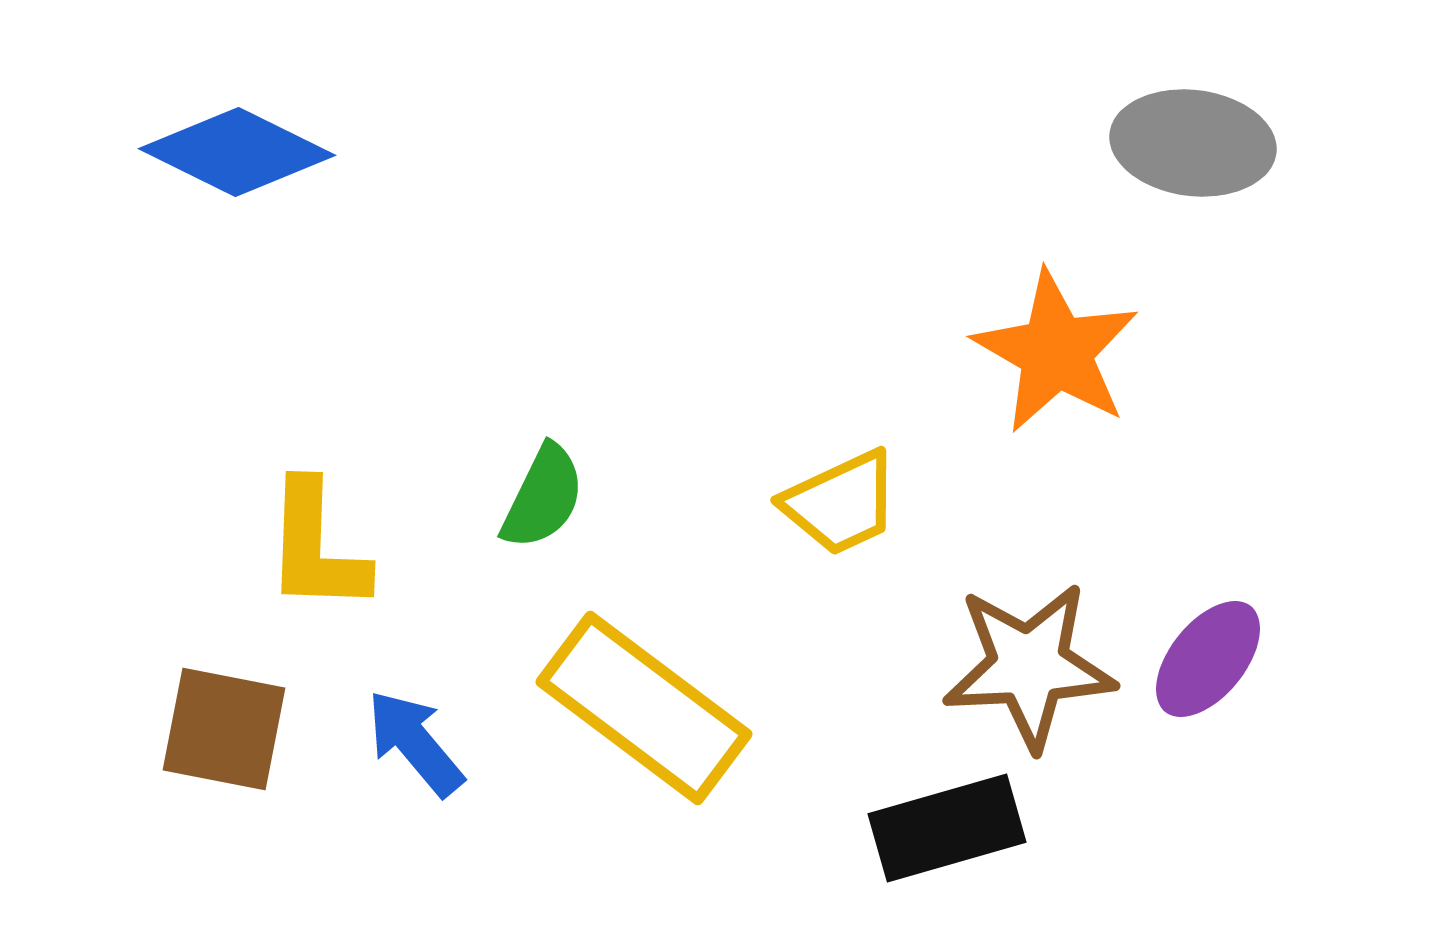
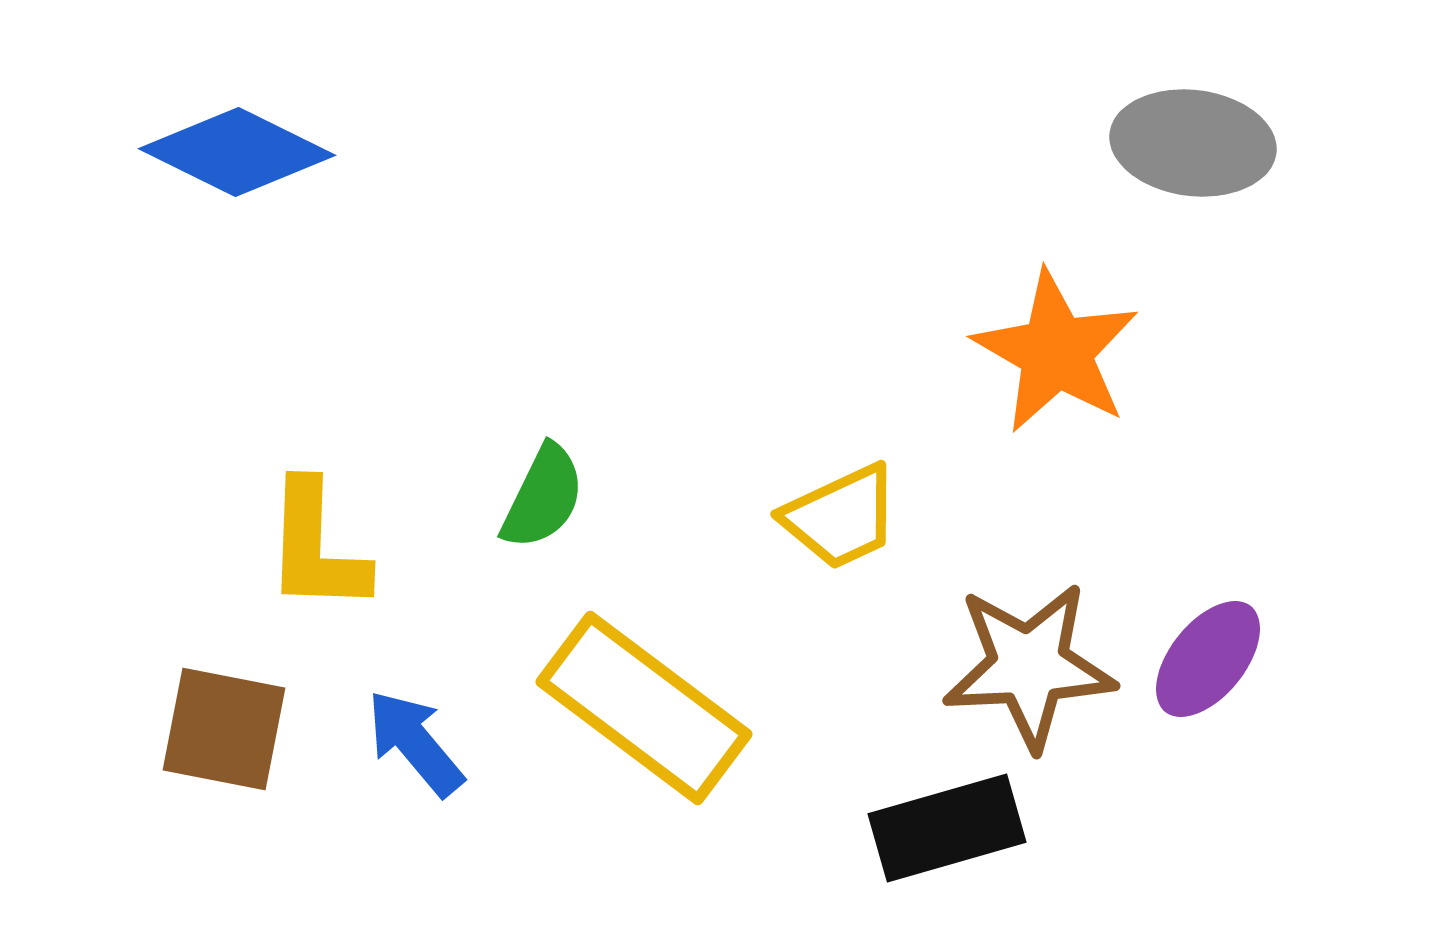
yellow trapezoid: moved 14 px down
